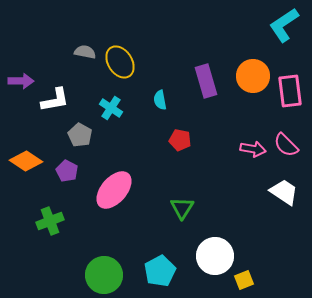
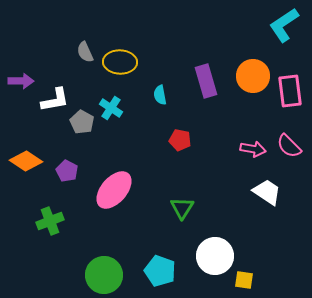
gray semicircle: rotated 125 degrees counterclockwise
yellow ellipse: rotated 56 degrees counterclockwise
cyan semicircle: moved 5 px up
gray pentagon: moved 2 px right, 13 px up
pink semicircle: moved 3 px right, 1 px down
white trapezoid: moved 17 px left
cyan pentagon: rotated 24 degrees counterclockwise
yellow square: rotated 30 degrees clockwise
